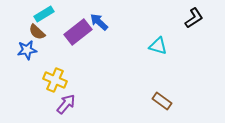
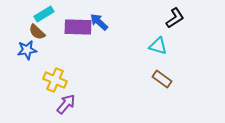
black L-shape: moved 19 px left
purple rectangle: moved 5 px up; rotated 40 degrees clockwise
brown rectangle: moved 22 px up
